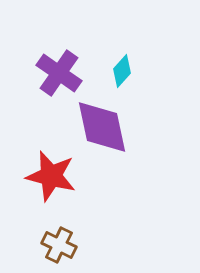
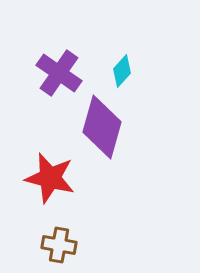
purple diamond: rotated 28 degrees clockwise
red star: moved 1 px left, 2 px down
brown cross: rotated 16 degrees counterclockwise
